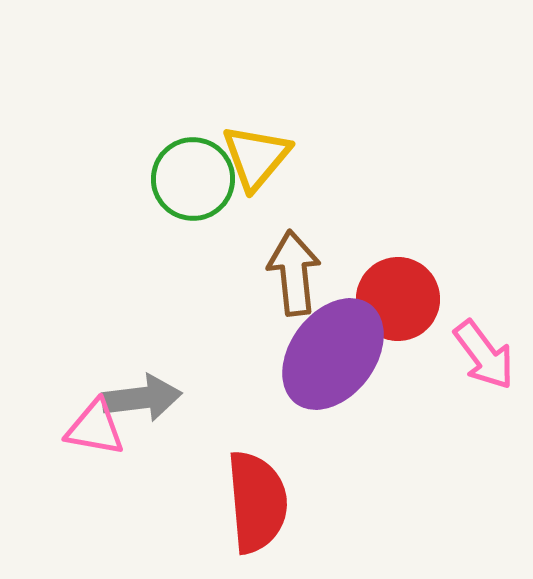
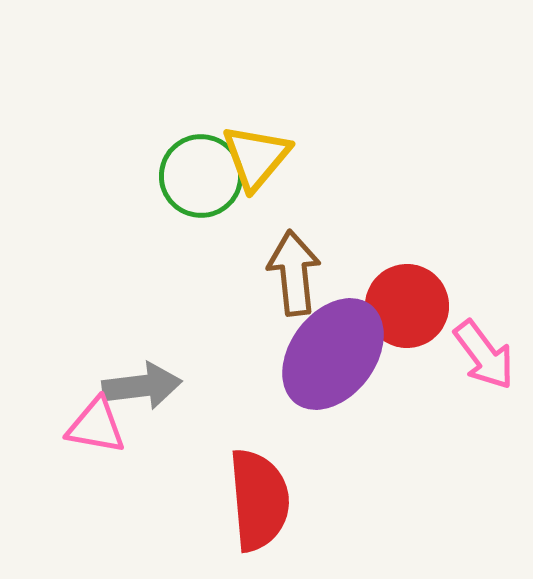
green circle: moved 8 px right, 3 px up
red circle: moved 9 px right, 7 px down
gray arrow: moved 12 px up
pink triangle: moved 1 px right, 2 px up
red semicircle: moved 2 px right, 2 px up
